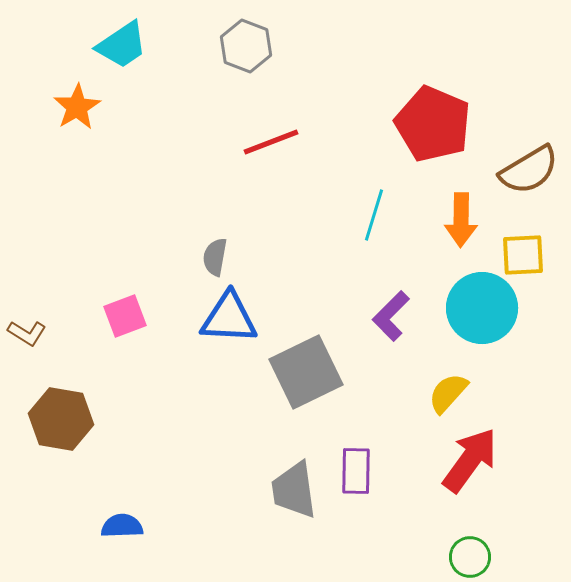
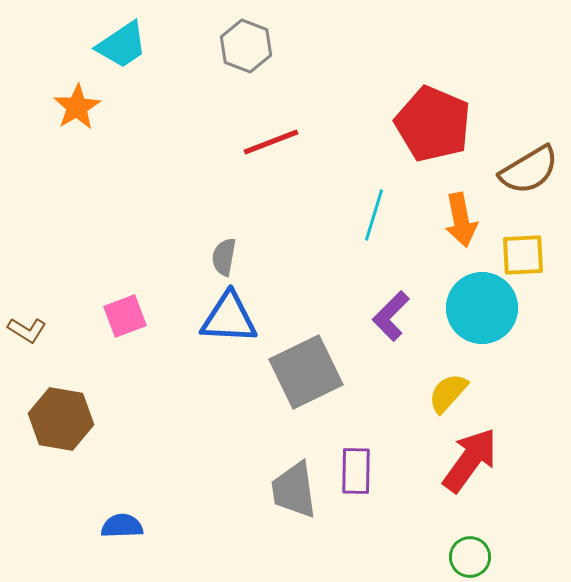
orange arrow: rotated 12 degrees counterclockwise
gray semicircle: moved 9 px right
brown L-shape: moved 3 px up
